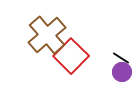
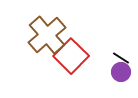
purple circle: moved 1 px left
